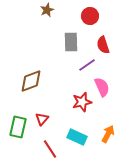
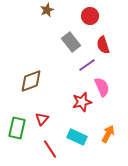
gray rectangle: rotated 36 degrees counterclockwise
green rectangle: moved 1 px left, 1 px down
